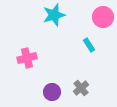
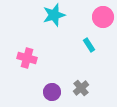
pink cross: rotated 30 degrees clockwise
